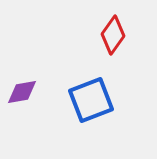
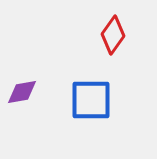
blue square: rotated 21 degrees clockwise
